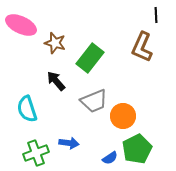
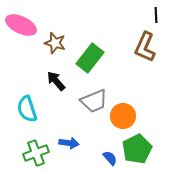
brown L-shape: moved 3 px right
blue semicircle: rotated 98 degrees counterclockwise
